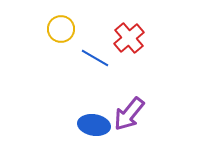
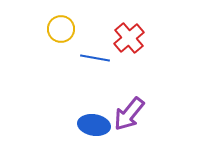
blue line: rotated 20 degrees counterclockwise
